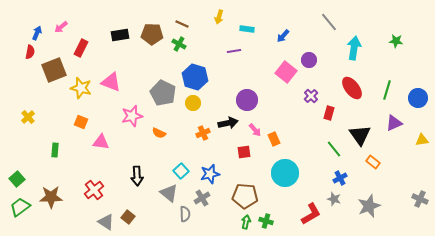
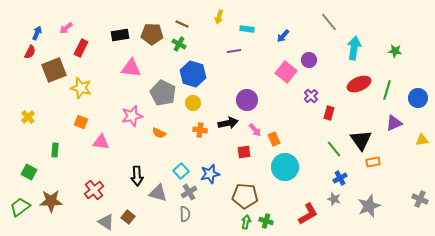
pink arrow at (61, 27): moved 5 px right, 1 px down
green star at (396, 41): moved 1 px left, 10 px down
red semicircle at (30, 52): rotated 16 degrees clockwise
blue hexagon at (195, 77): moved 2 px left, 3 px up
pink triangle at (111, 82): moved 20 px right, 14 px up; rotated 15 degrees counterclockwise
red ellipse at (352, 88): moved 7 px right, 4 px up; rotated 75 degrees counterclockwise
orange cross at (203, 133): moved 3 px left, 3 px up; rotated 32 degrees clockwise
black triangle at (360, 135): moved 1 px right, 5 px down
orange rectangle at (373, 162): rotated 48 degrees counterclockwise
cyan circle at (285, 173): moved 6 px up
green square at (17, 179): moved 12 px right, 7 px up; rotated 21 degrees counterclockwise
gray triangle at (169, 193): moved 11 px left; rotated 24 degrees counterclockwise
brown star at (51, 197): moved 4 px down
gray cross at (202, 198): moved 13 px left, 6 px up
red L-shape at (311, 214): moved 3 px left
